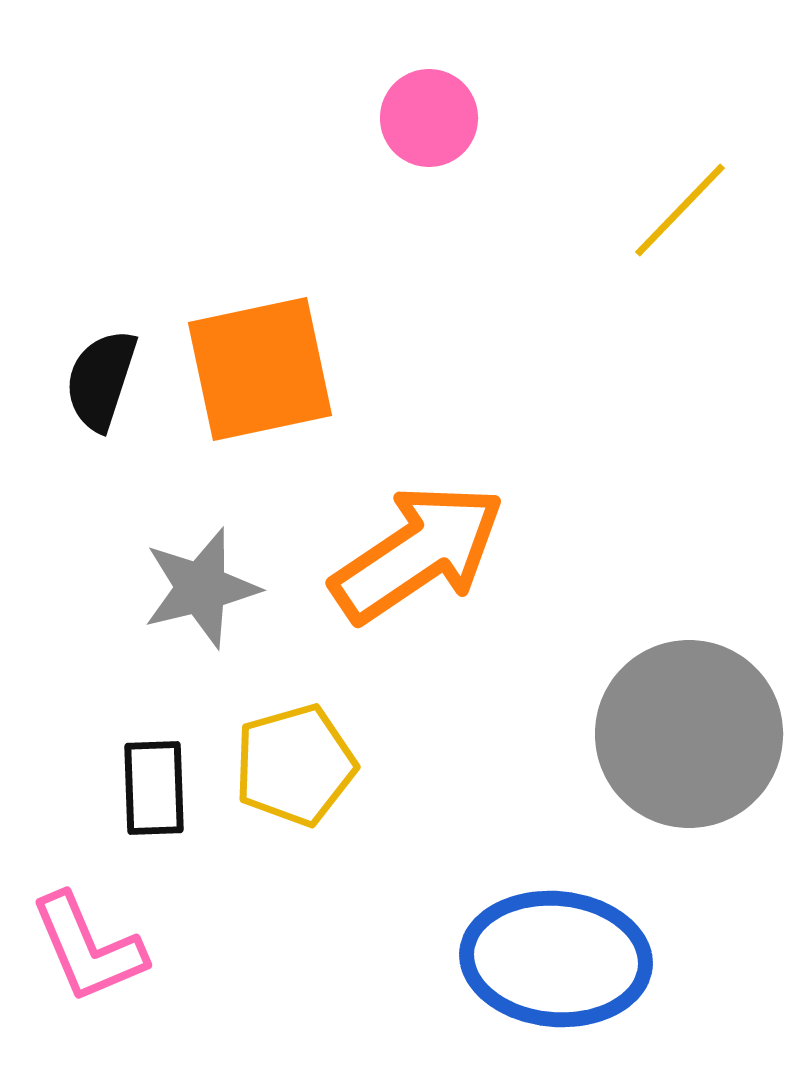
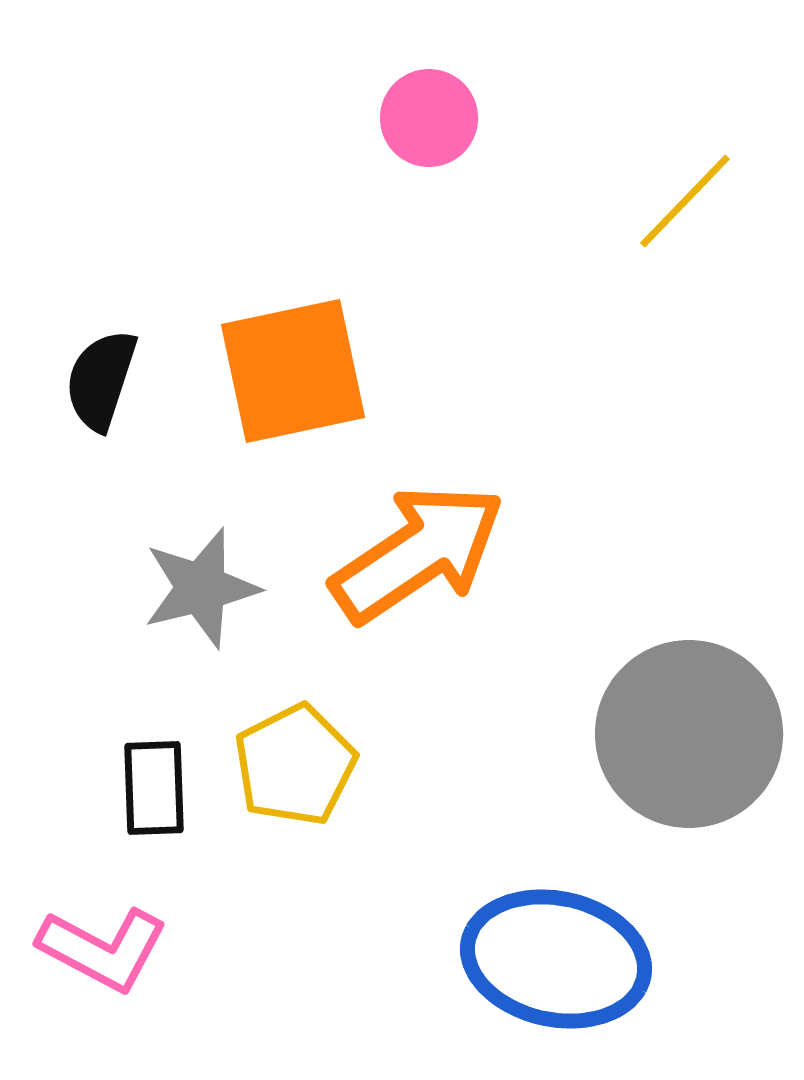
yellow line: moved 5 px right, 9 px up
orange square: moved 33 px right, 2 px down
yellow pentagon: rotated 11 degrees counterclockwise
pink L-shape: moved 15 px right, 1 px down; rotated 39 degrees counterclockwise
blue ellipse: rotated 7 degrees clockwise
